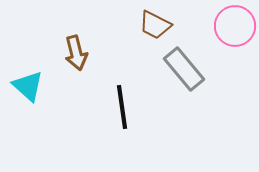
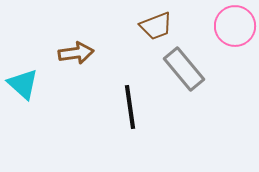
brown trapezoid: moved 1 px right, 1 px down; rotated 48 degrees counterclockwise
brown arrow: rotated 84 degrees counterclockwise
cyan triangle: moved 5 px left, 2 px up
black line: moved 8 px right
